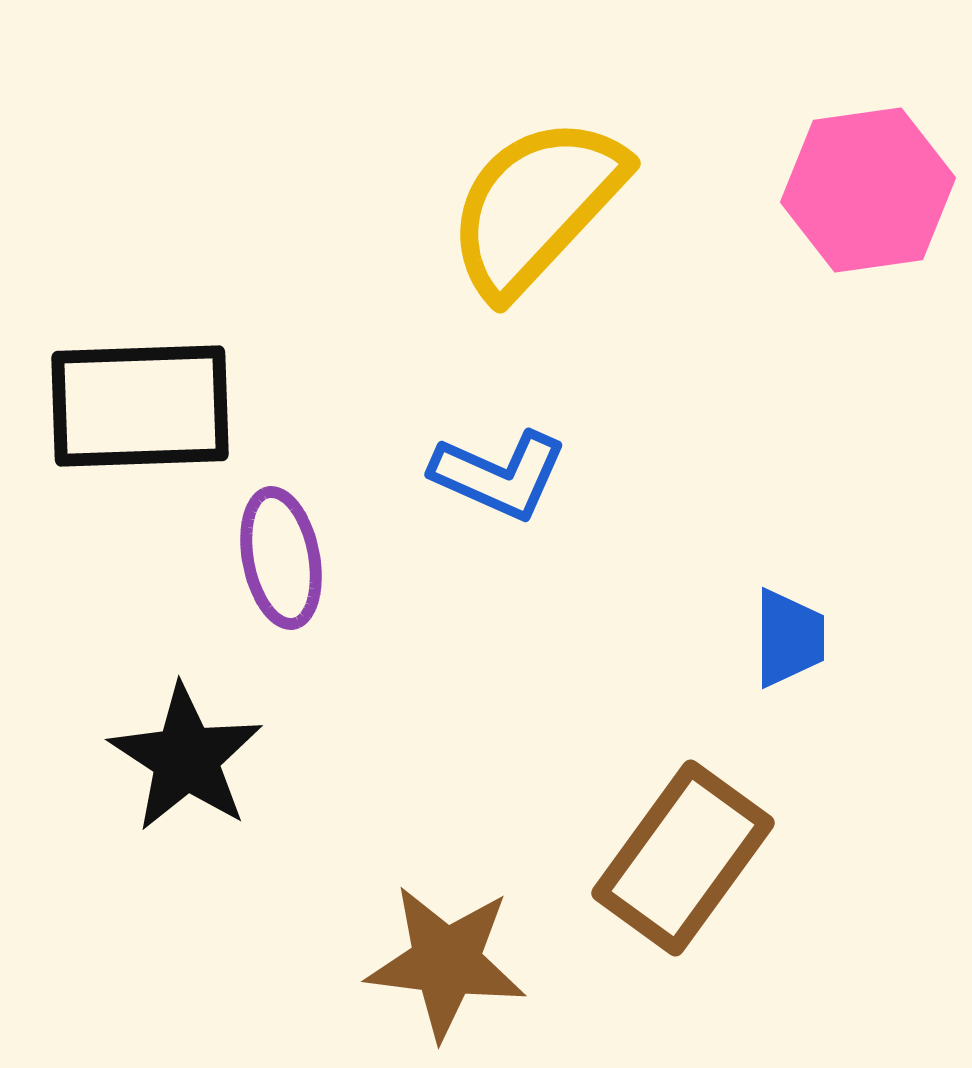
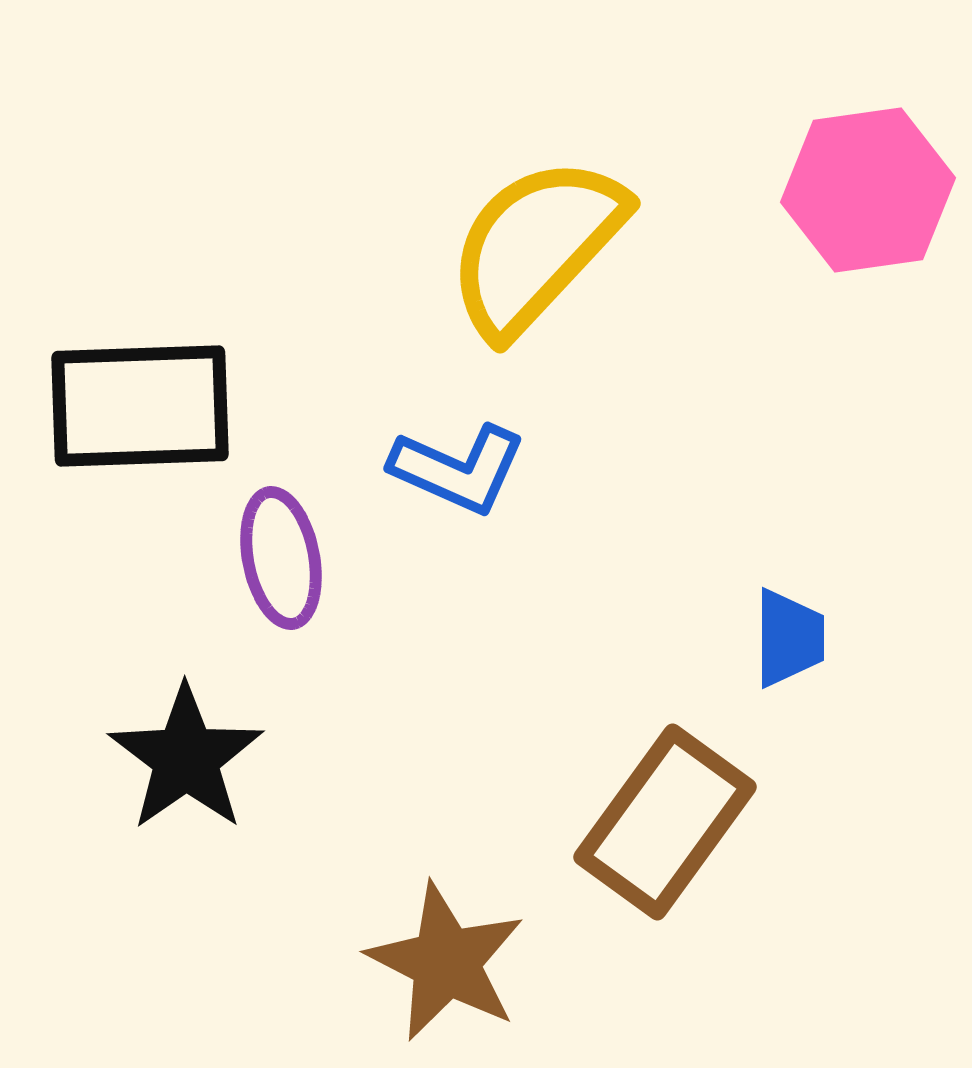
yellow semicircle: moved 40 px down
blue L-shape: moved 41 px left, 6 px up
black star: rotated 4 degrees clockwise
brown rectangle: moved 18 px left, 36 px up
brown star: rotated 20 degrees clockwise
